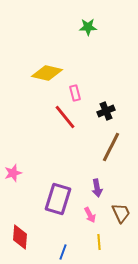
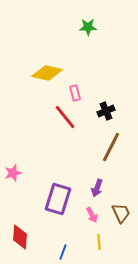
purple arrow: rotated 30 degrees clockwise
pink arrow: moved 2 px right
